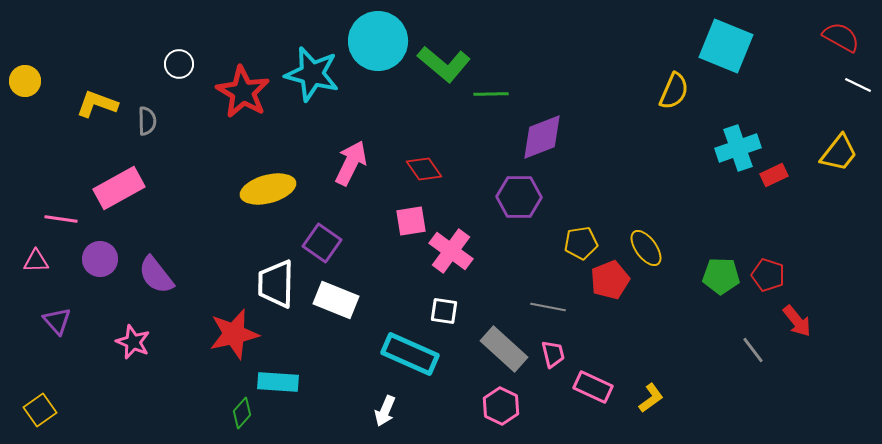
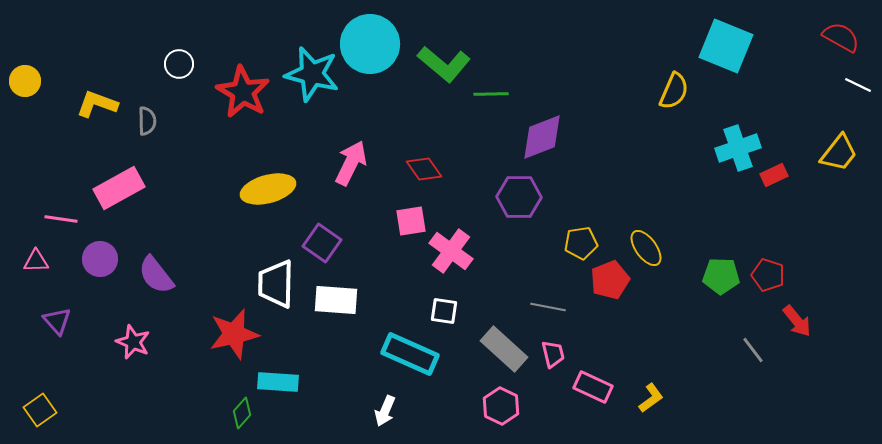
cyan circle at (378, 41): moved 8 px left, 3 px down
white rectangle at (336, 300): rotated 18 degrees counterclockwise
